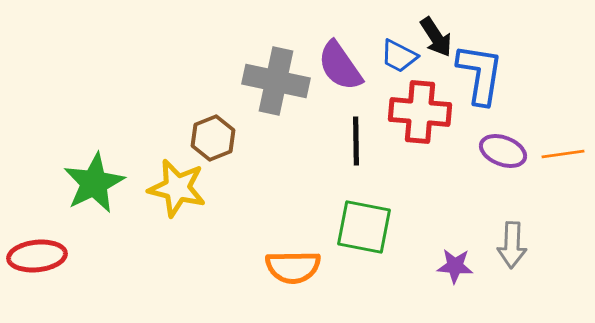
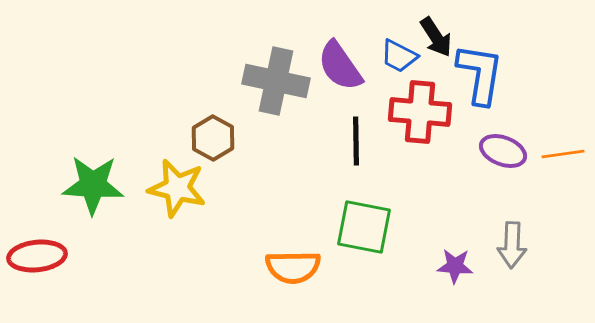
brown hexagon: rotated 9 degrees counterclockwise
green star: moved 1 px left, 2 px down; rotated 30 degrees clockwise
